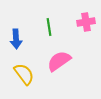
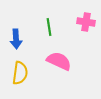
pink cross: rotated 18 degrees clockwise
pink semicircle: rotated 60 degrees clockwise
yellow semicircle: moved 4 px left, 1 px up; rotated 45 degrees clockwise
